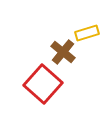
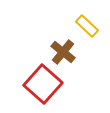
yellow rectangle: moved 7 px up; rotated 60 degrees clockwise
